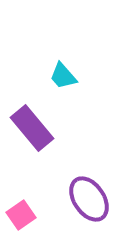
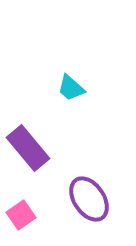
cyan trapezoid: moved 8 px right, 12 px down; rotated 8 degrees counterclockwise
purple rectangle: moved 4 px left, 20 px down
